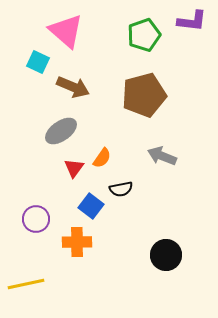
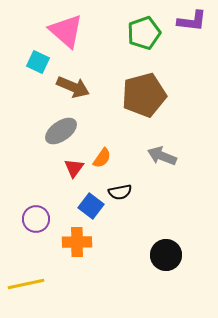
green pentagon: moved 2 px up
black semicircle: moved 1 px left, 3 px down
